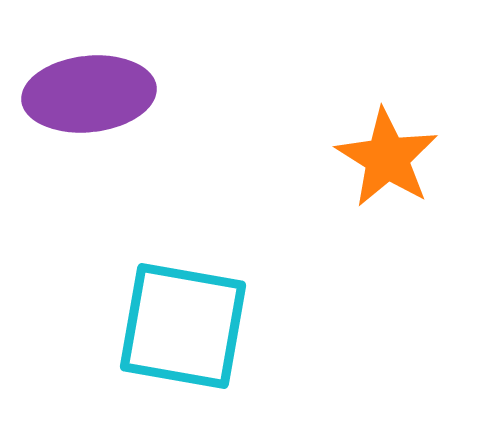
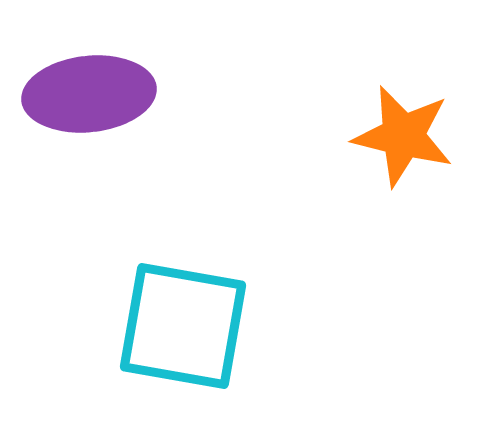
orange star: moved 16 px right, 22 px up; rotated 18 degrees counterclockwise
